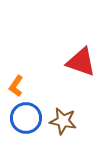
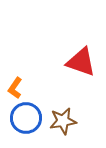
orange L-shape: moved 1 px left, 2 px down
brown star: rotated 20 degrees counterclockwise
